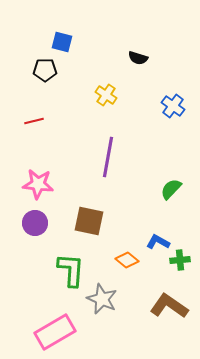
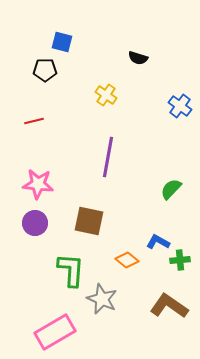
blue cross: moved 7 px right
